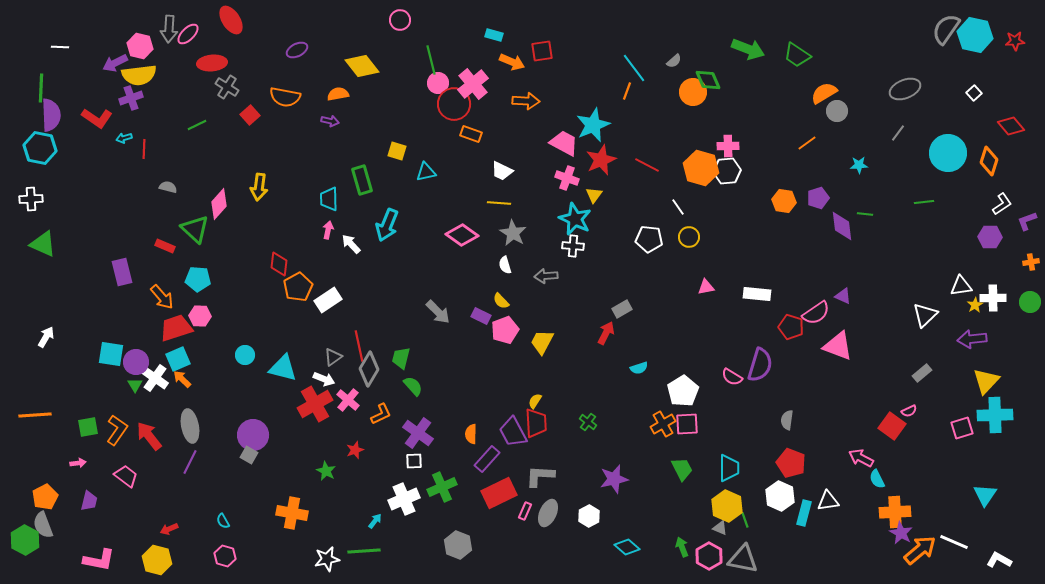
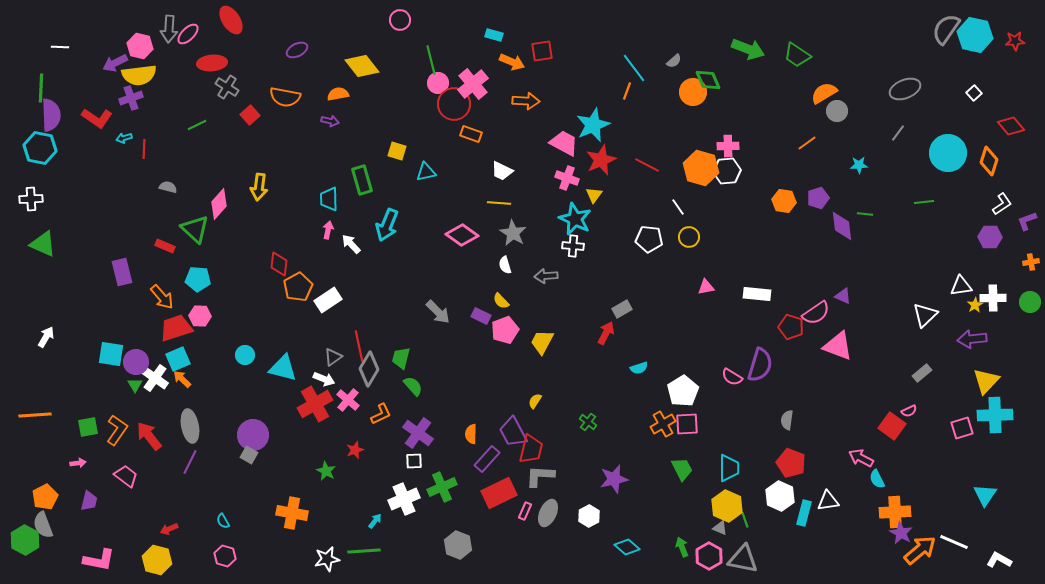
red trapezoid at (536, 423): moved 5 px left, 26 px down; rotated 16 degrees clockwise
